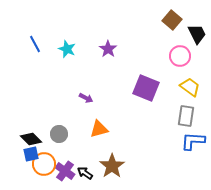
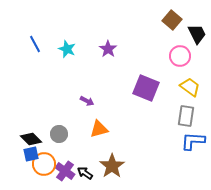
purple arrow: moved 1 px right, 3 px down
